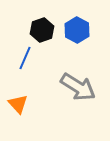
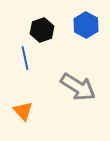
blue hexagon: moved 9 px right, 5 px up
blue line: rotated 35 degrees counterclockwise
orange triangle: moved 5 px right, 7 px down
